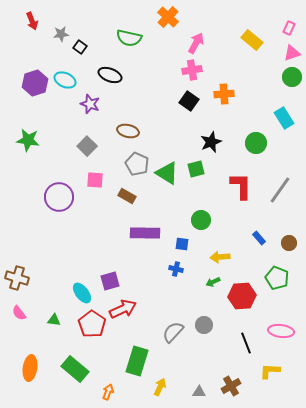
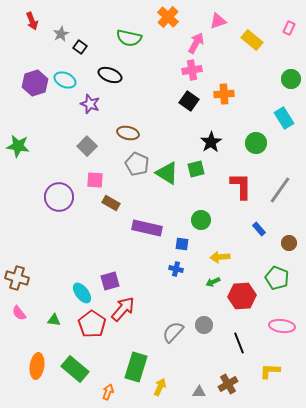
gray star at (61, 34): rotated 21 degrees counterclockwise
pink triangle at (292, 53): moved 74 px left, 32 px up
green circle at (292, 77): moved 1 px left, 2 px down
brown ellipse at (128, 131): moved 2 px down
green star at (28, 140): moved 10 px left, 6 px down
black star at (211, 142): rotated 10 degrees counterclockwise
brown rectangle at (127, 196): moved 16 px left, 7 px down
purple rectangle at (145, 233): moved 2 px right, 5 px up; rotated 12 degrees clockwise
blue rectangle at (259, 238): moved 9 px up
red arrow at (123, 309): rotated 24 degrees counterclockwise
pink ellipse at (281, 331): moved 1 px right, 5 px up
black line at (246, 343): moved 7 px left
green rectangle at (137, 361): moved 1 px left, 6 px down
orange ellipse at (30, 368): moved 7 px right, 2 px up
brown cross at (231, 386): moved 3 px left, 2 px up
